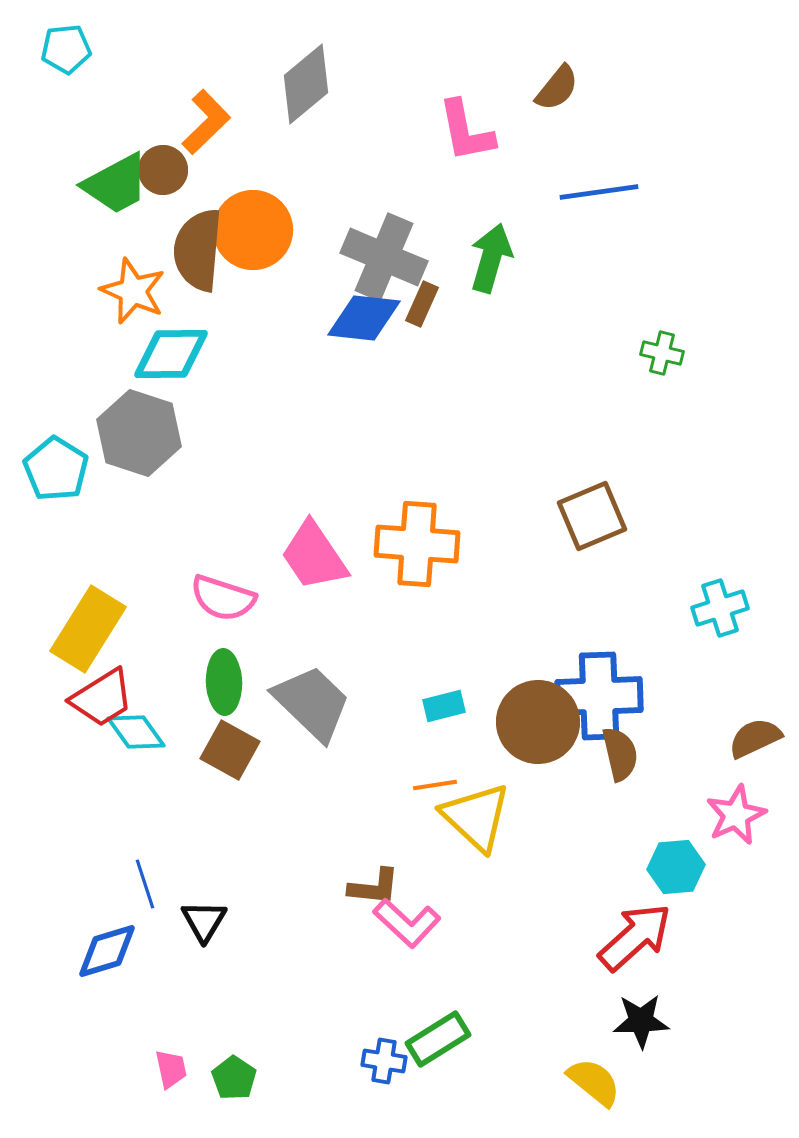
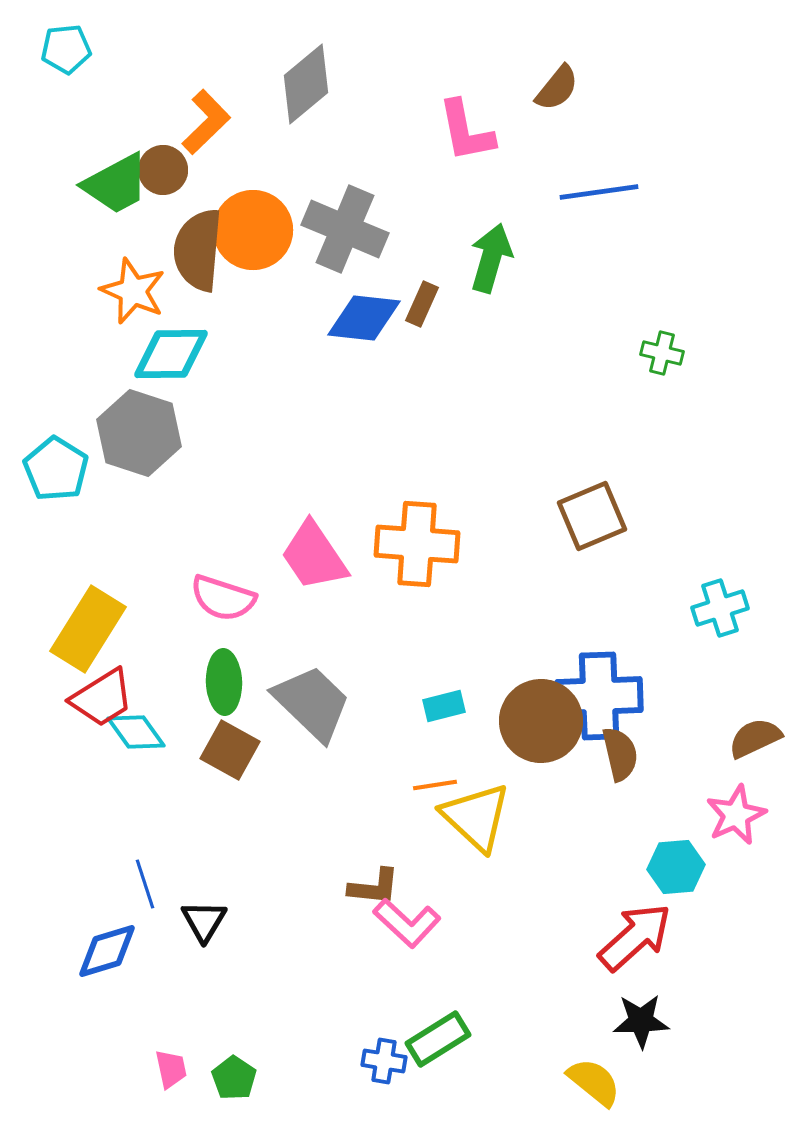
gray cross at (384, 257): moved 39 px left, 28 px up
brown circle at (538, 722): moved 3 px right, 1 px up
